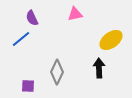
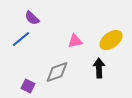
pink triangle: moved 27 px down
purple semicircle: rotated 21 degrees counterclockwise
gray diamond: rotated 45 degrees clockwise
purple square: rotated 24 degrees clockwise
